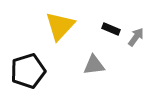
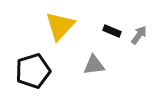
black rectangle: moved 1 px right, 2 px down
gray arrow: moved 3 px right, 2 px up
black pentagon: moved 5 px right
